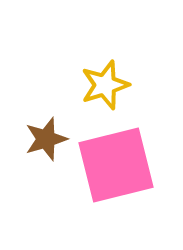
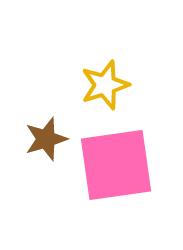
pink square: rotated 6 degrees clockwise
